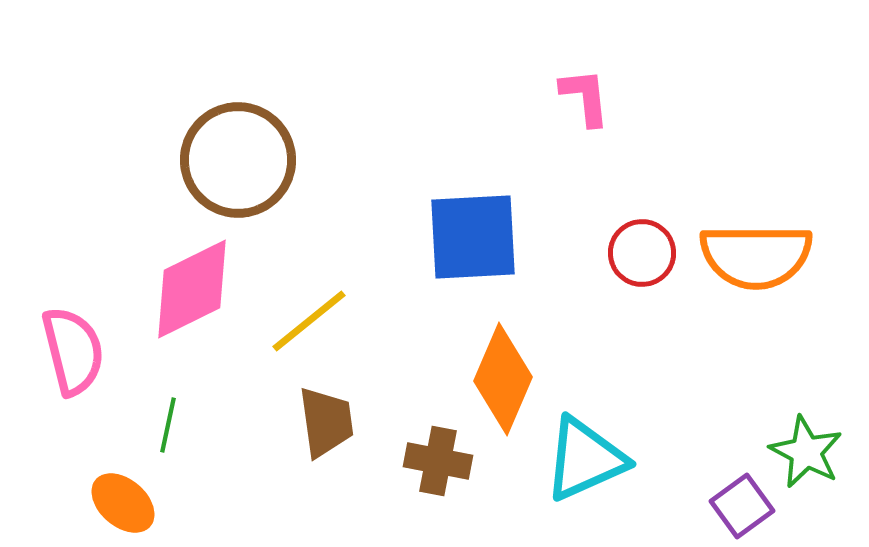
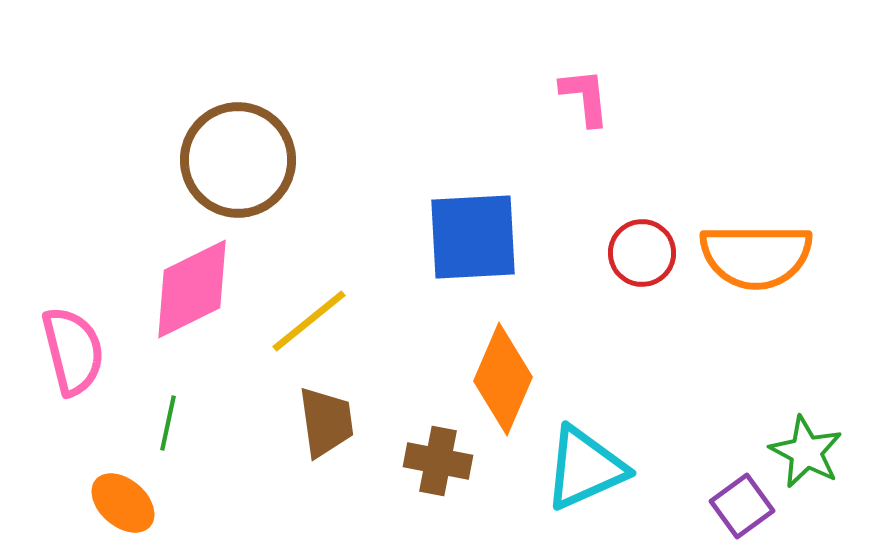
green line: moved 2 px up
cyan triangle: moved 9 px down
